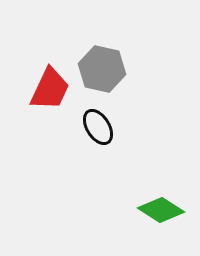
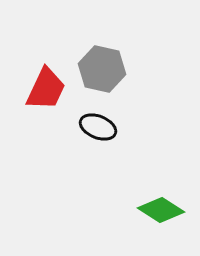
red trapezoid: moved 4 px left
black ellipse: rotated 36 degrees counterclockwise
